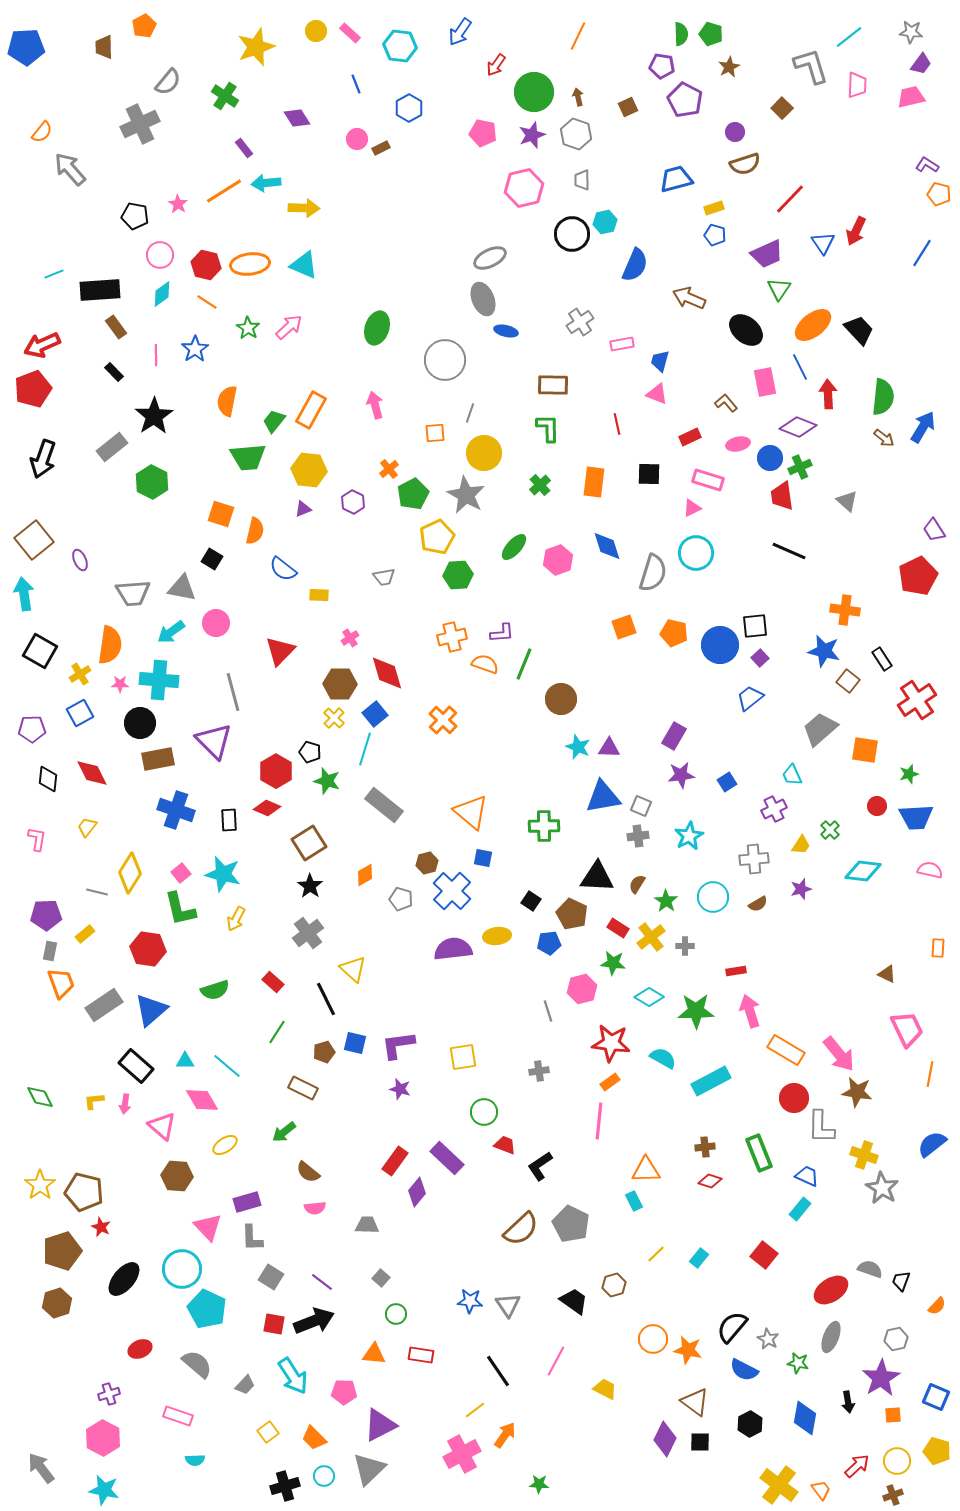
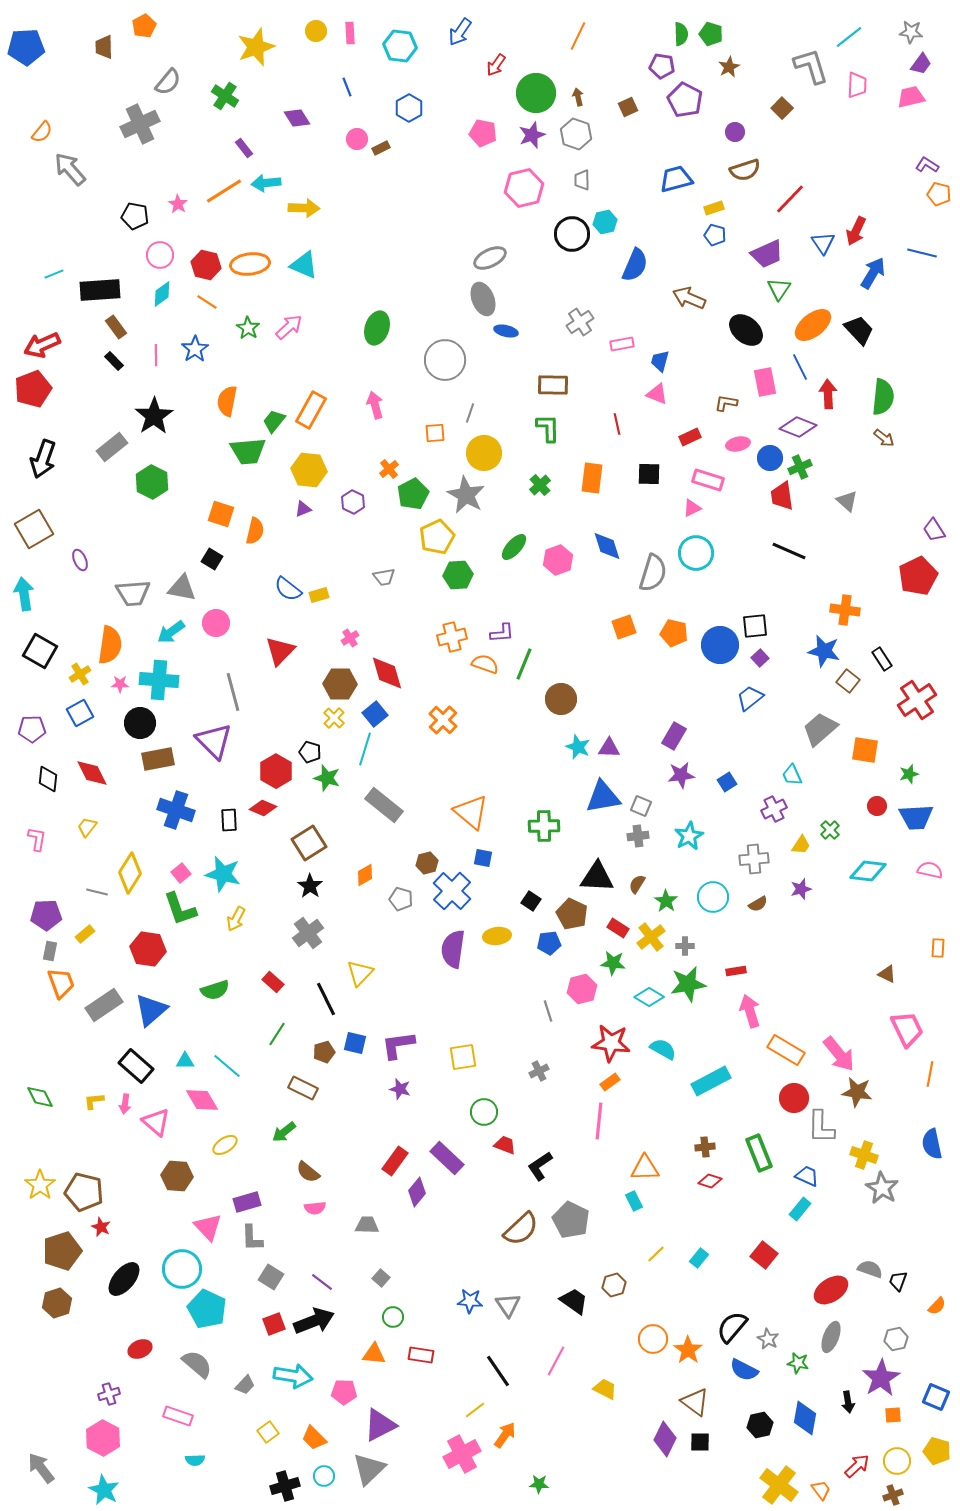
pink rectangle at (350, 33): rotated 45 degrees clockwise
blue line at (356, 84): moved 9 px left, 3 px down
green circle at (534, 92): moved 2 px right, 1 px down
brown semicircle at (745, 164): moved 6 px down
blue line at (922, 253): rotated 72 degrees clockwise
black rectangle at (114, 372): moved 11 px up
brown L-shape at (726, 403): rotated 40 degrees counterclockwise
blue arrow at (923, 427): moved 50 px left, 154 px up
green trapezoid at (248, 457): moved 6 px up
orange rectangle at (594, 482): moved 2 px left, 4 px up
brown square at (34, 540): moved 11 px up; rotated 9 degrees clockwise
blue semicircle at (283, 569): moved 5 px right, 20 px down
yellow rectangle at (319, 595): rotated 18 degrees counterclockwise
green star at (327, 781): moved 3 px up
red diamond at (267, 808): moved 4 px left
cyan diamond at (863, 871): moved 5 px right
green L-shape at (180, 909): rotated 6 degrees counterclockwise
purple semicircle at (453, 949): rotated 75 degrees counterclockwise
yellow triangle at (353, 969): moved 7 px right, 4 px down; rotated 32 degrees clockwise
green star at (696, 1011): moved 8 px left, 27 px up; rotated 9 degrees counterclockwise
green line at (277, 1032): moved 2 px down
cyan semicircle at (663, 1058): moved 9 px up
gray cross at (539, 1071): rotated 18 degrees counterclockwise
pink triangle at (162, 1126): moved 6 px left, 4 px up
blue semicircle at (932, 1144): rotated 64 degrees counterclockwise
orange triangle at (646, 1170): moved 1 px left, 2 px up
gray pentagon at (571, 1224): moved 4 px up
black trapezoid at (901, 1281): moved 3 px left
green circle at (396, 1314): moved 3 px left, 3 px down
red square at (274, 1324): rotated 30 degrees counterclockwise
orange star at (688, 1350): rotated 24 degrees clockwise
cyan arrow at (293, 1376): rotated 48 degrees counterclockwise
black hexagon at (750, 1424): moved 10 px right, 1 px down; rotated 15 degrees clockwise
cyan star at (104, 1490): rotated 16 degrees clockwise
